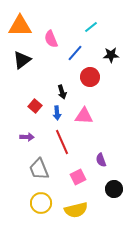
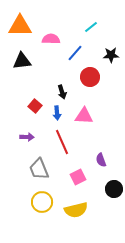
pink semicircle: rotated 114 degrees clockwise
black triangle: moved 1 px down; rotated 30 degrees clockwise
yellow circle: moved 1 px right, 1 px up
